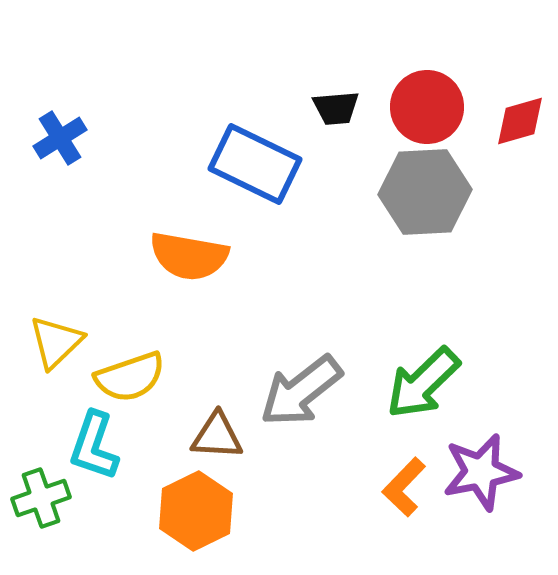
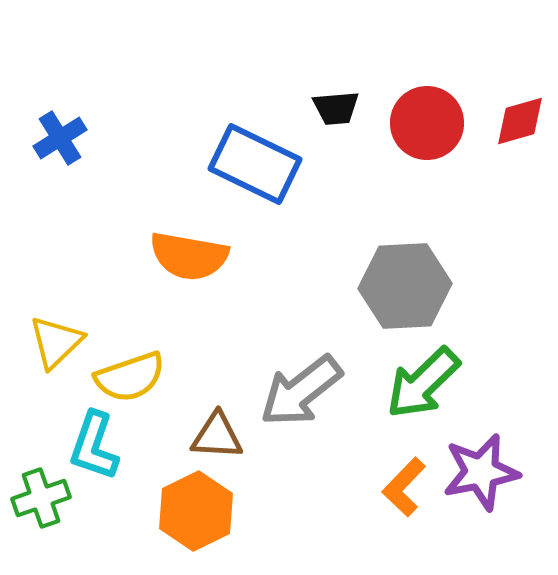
red circle: moved 16 px down
gray hexagon: moved 20 px left, 94 px down
